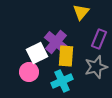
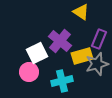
yellow triangle: rotated 36 degrees counterclockwise
purple cross: moved 4 px right, 1 px up
yellow rectangle: moved 16 px right; rotated 70 degrees clockwise
gray star: moved 1 px right, 3 px up
cyan cross: rotated 10 degrees clockwise
